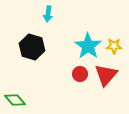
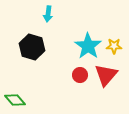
red circle: moved 1 px down
